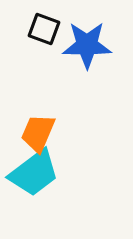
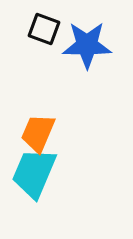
cyan trapezoid: rotated 150 degrees clockwise
